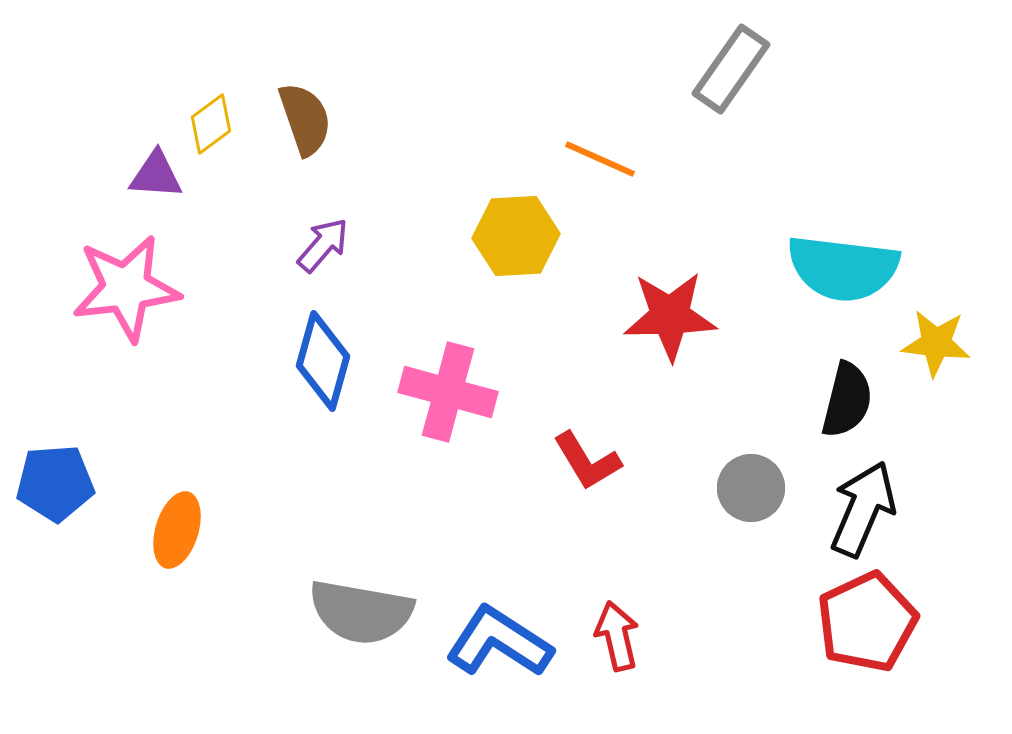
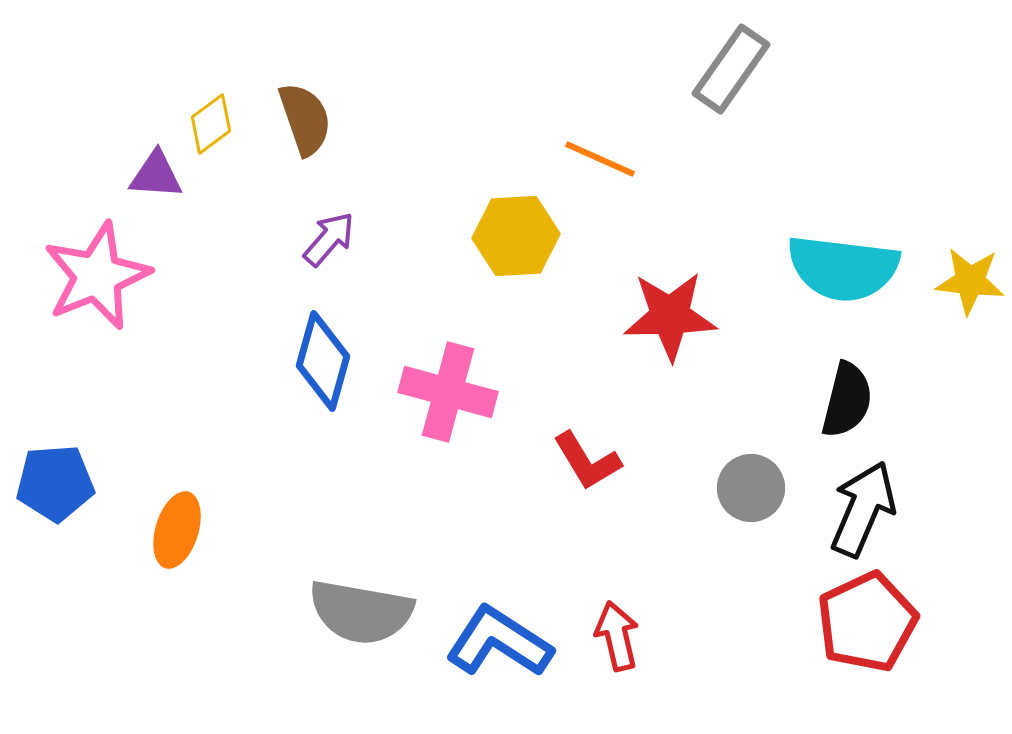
purple arrow: moved 6 px right, 6 px up
pink star: moved 29 px left, 12 px up; rotated 15 degrees counterclockwise
yellow star: moved 34 px right, 62 px up
